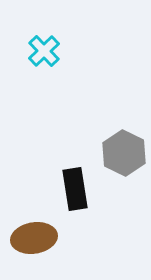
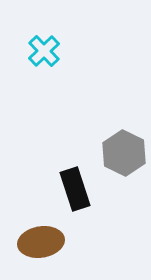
black rectangle: rotated 9 degrees counterclockwise
brown ellipse: moved 7 px right, 4 px down
